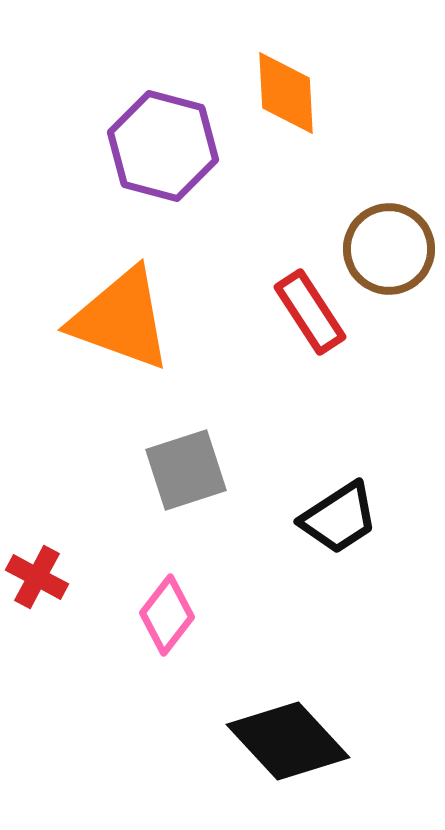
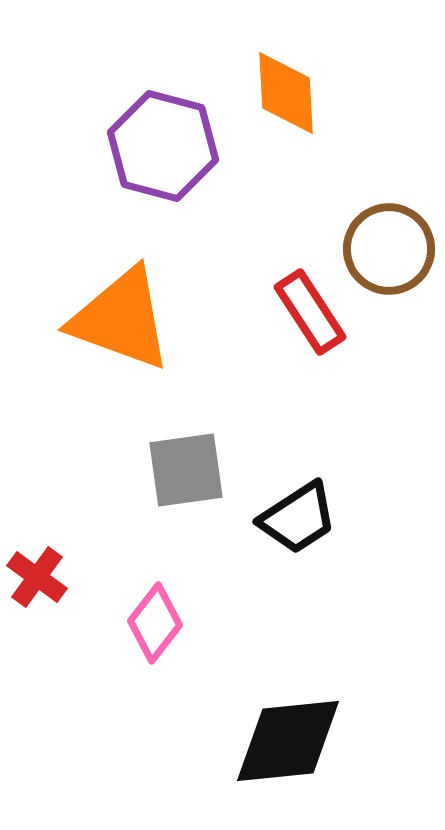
gray square: rotated 10 degrees clockwise
black trapezoid: moved 41 px left
red cross: rotated 8 degrees clockwise
pink diamond: moved 12 px left, 8 px down
black diamond: rotated 53 degrees counterclockwise
